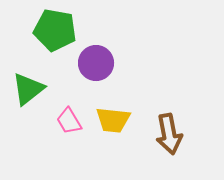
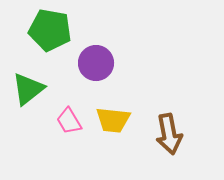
green pentagon: moved 5 px left
